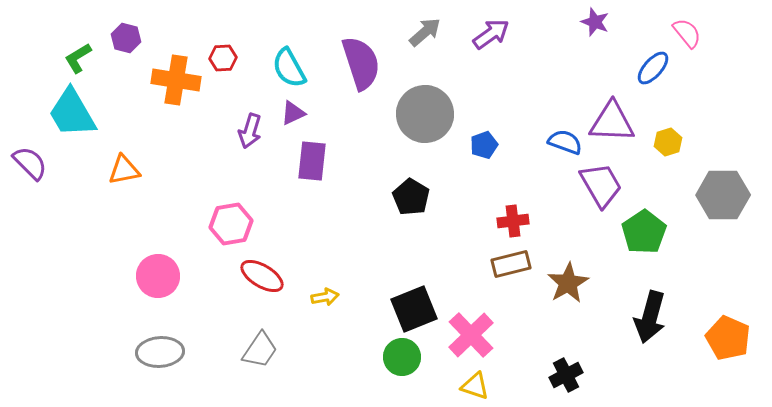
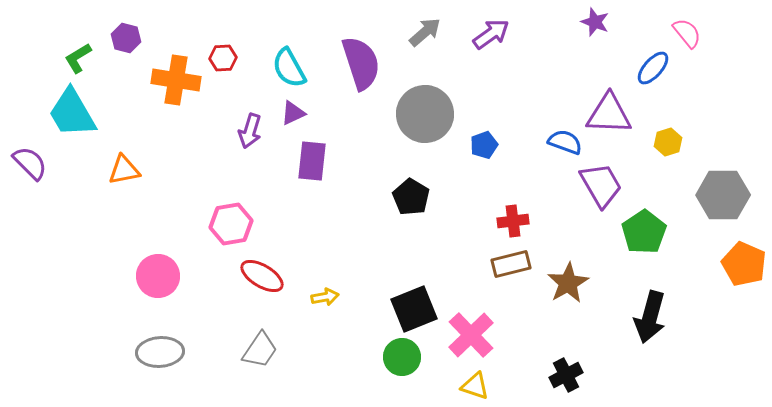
purple triangle at (612, 122): moved 3 px left, 8 px up
orange pentagon at (728, 338): moved 16 px right, 74 px up
